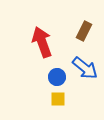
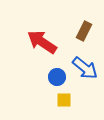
red arrow: rotated 36 degrees counterclockwise
yellow square: moved 6 px right, 1 px down
